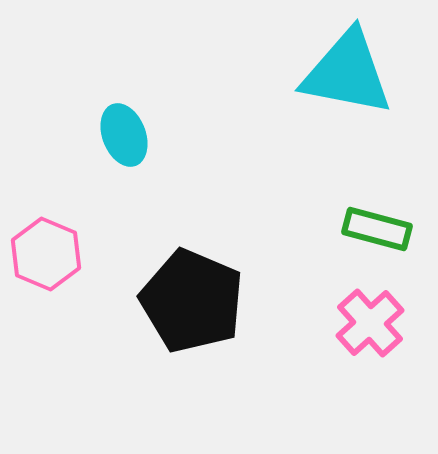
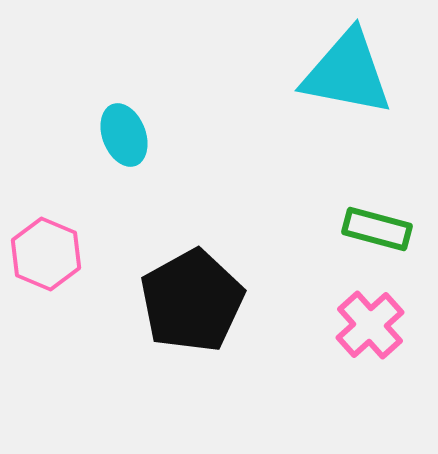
black pentagon: rotated 20 degrees clockwise
pink cross: moved 2 px down
